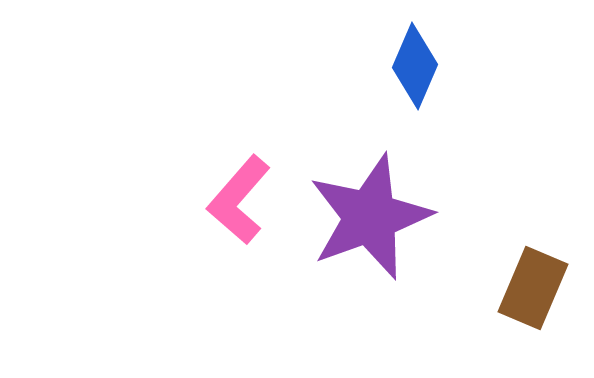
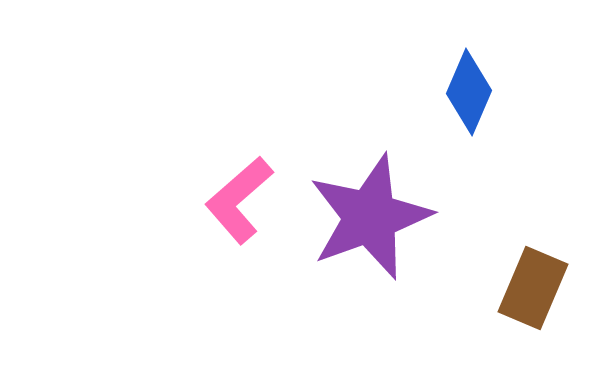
blue diamond: moved 54 px right, 26 px down
pink L-shape: rotated 8 degrees clockwise
